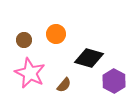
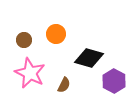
brown semicircle: rotated 14 degrees counterclockwise
